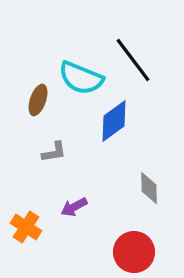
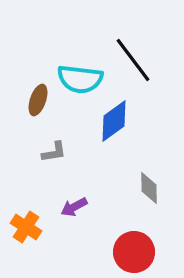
cyan semicircle: moved 1 px left, 1 px down; rotated 15 degrees counterclockwise
